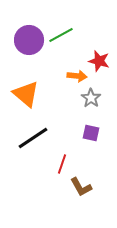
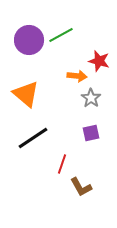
purple square: rotated 24 degrees counterclockwise
